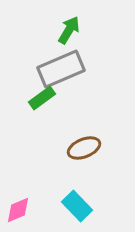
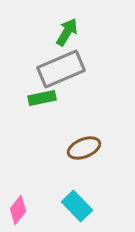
green arrow: moved 2 px left, 2 px down
green rectangle: rotated 24 degrees clockwise
pink diamond: rotated 28 degrees counterclockwise
